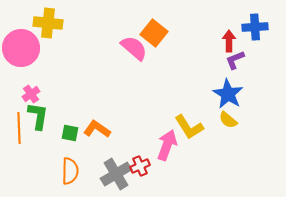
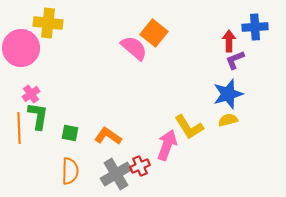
blue star: rotated 24 degrees clockwise
yellow semicircle: rotated 126 degrees clockwise
orange L-shape: moved 11 px right, 7 px down
